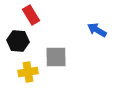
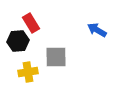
red rectangle: moved 8 px down
black hexagon: rotated 10 degrees counterclockwise
